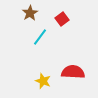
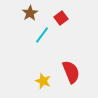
red square: moved 1 px left, 1 px up
cyan line: moved 2 px right, 2 px up
red semicircle: moved 2 px left; rotated 65 degrees clockwise
